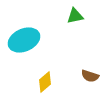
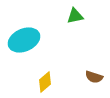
brown semicircle: moved 4 px right, 1 px down
